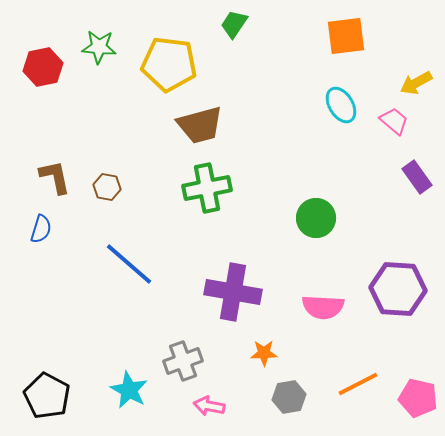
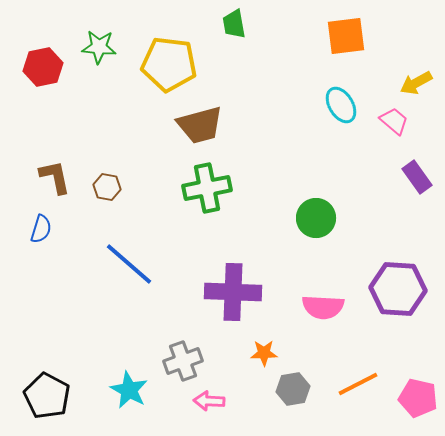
green trapezoid: rotated 44 degrees counterclockwise
purple cross: rotated 8 degrees counterclockwise
gray hexagon: moved 4 px right, 8 px up
pink arrow: moved 5 px up; rotated 8 degrees counterclockwise
